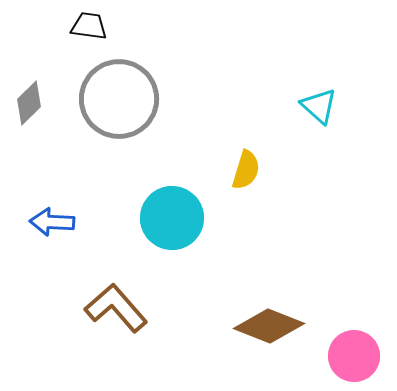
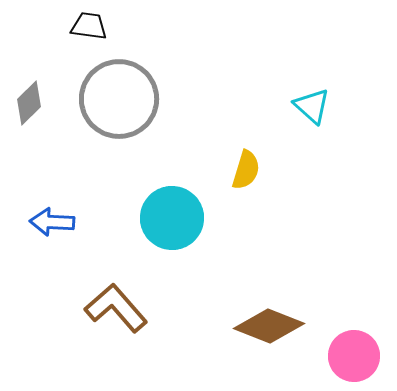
cyan triangle: moved 7 px left
